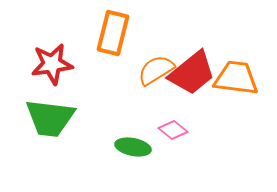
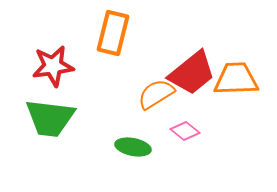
red star: moved 1 px right, 2 px down
orange semicircle: moved 24 px down
orange trapezoid: moved 1 px down; rotated 9 degrees counterclockwise
pink diamond: moved 12 px right, 1 px down
